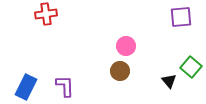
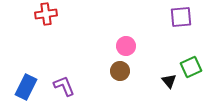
green square: rotated 25 degrees clockwise
purple L-shape: moved 1 px left; rotated 20 degrees counterclockwise
